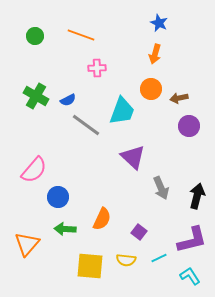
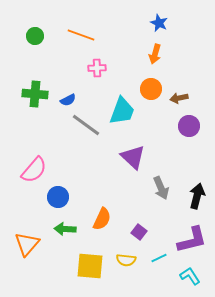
green cross: moved 1 px left, 2 px up; rotated 25 degrees counterclockwise
